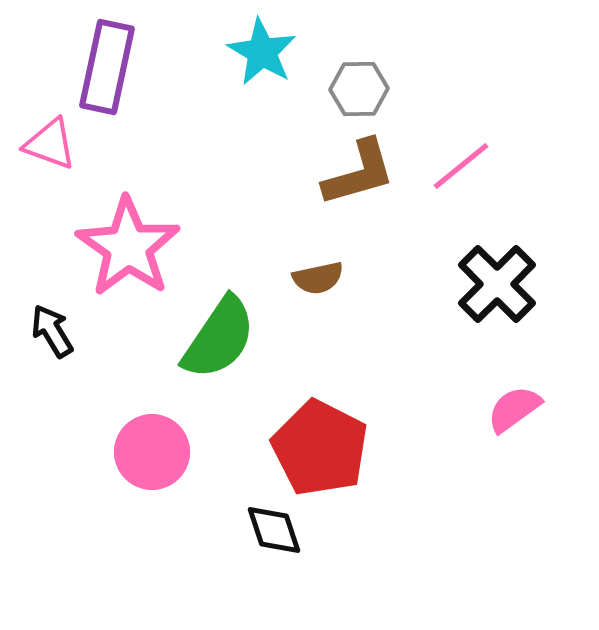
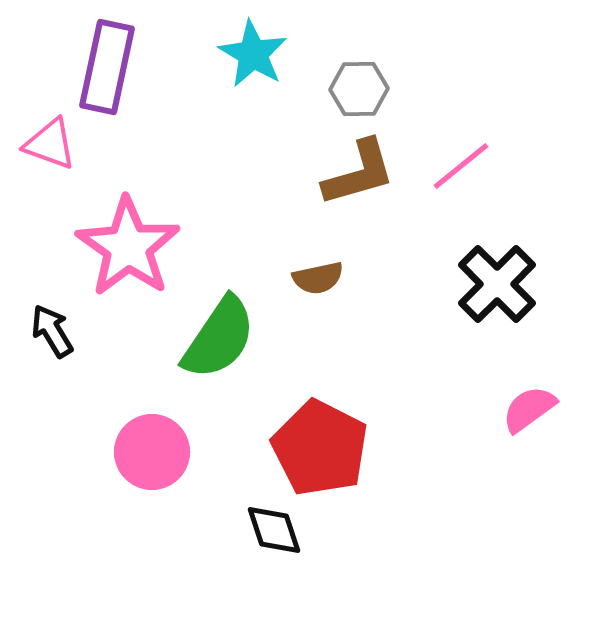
cyan star: moved 9 px left, 2 px down
pink semicircle: moved 15 px right
